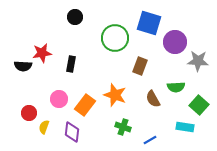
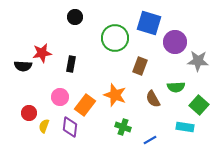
pink circle: moved 1 px right, 2 px up
yellow semicircle: moved 1 px up
purple diamond: moved 2 px left, 5 px up
